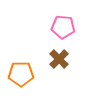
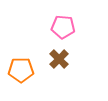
orange pentagon: moved 4 px up
